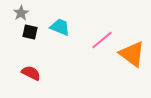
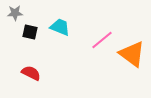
gray star: moved 6 px left; rotated 28 degrees clockwise
